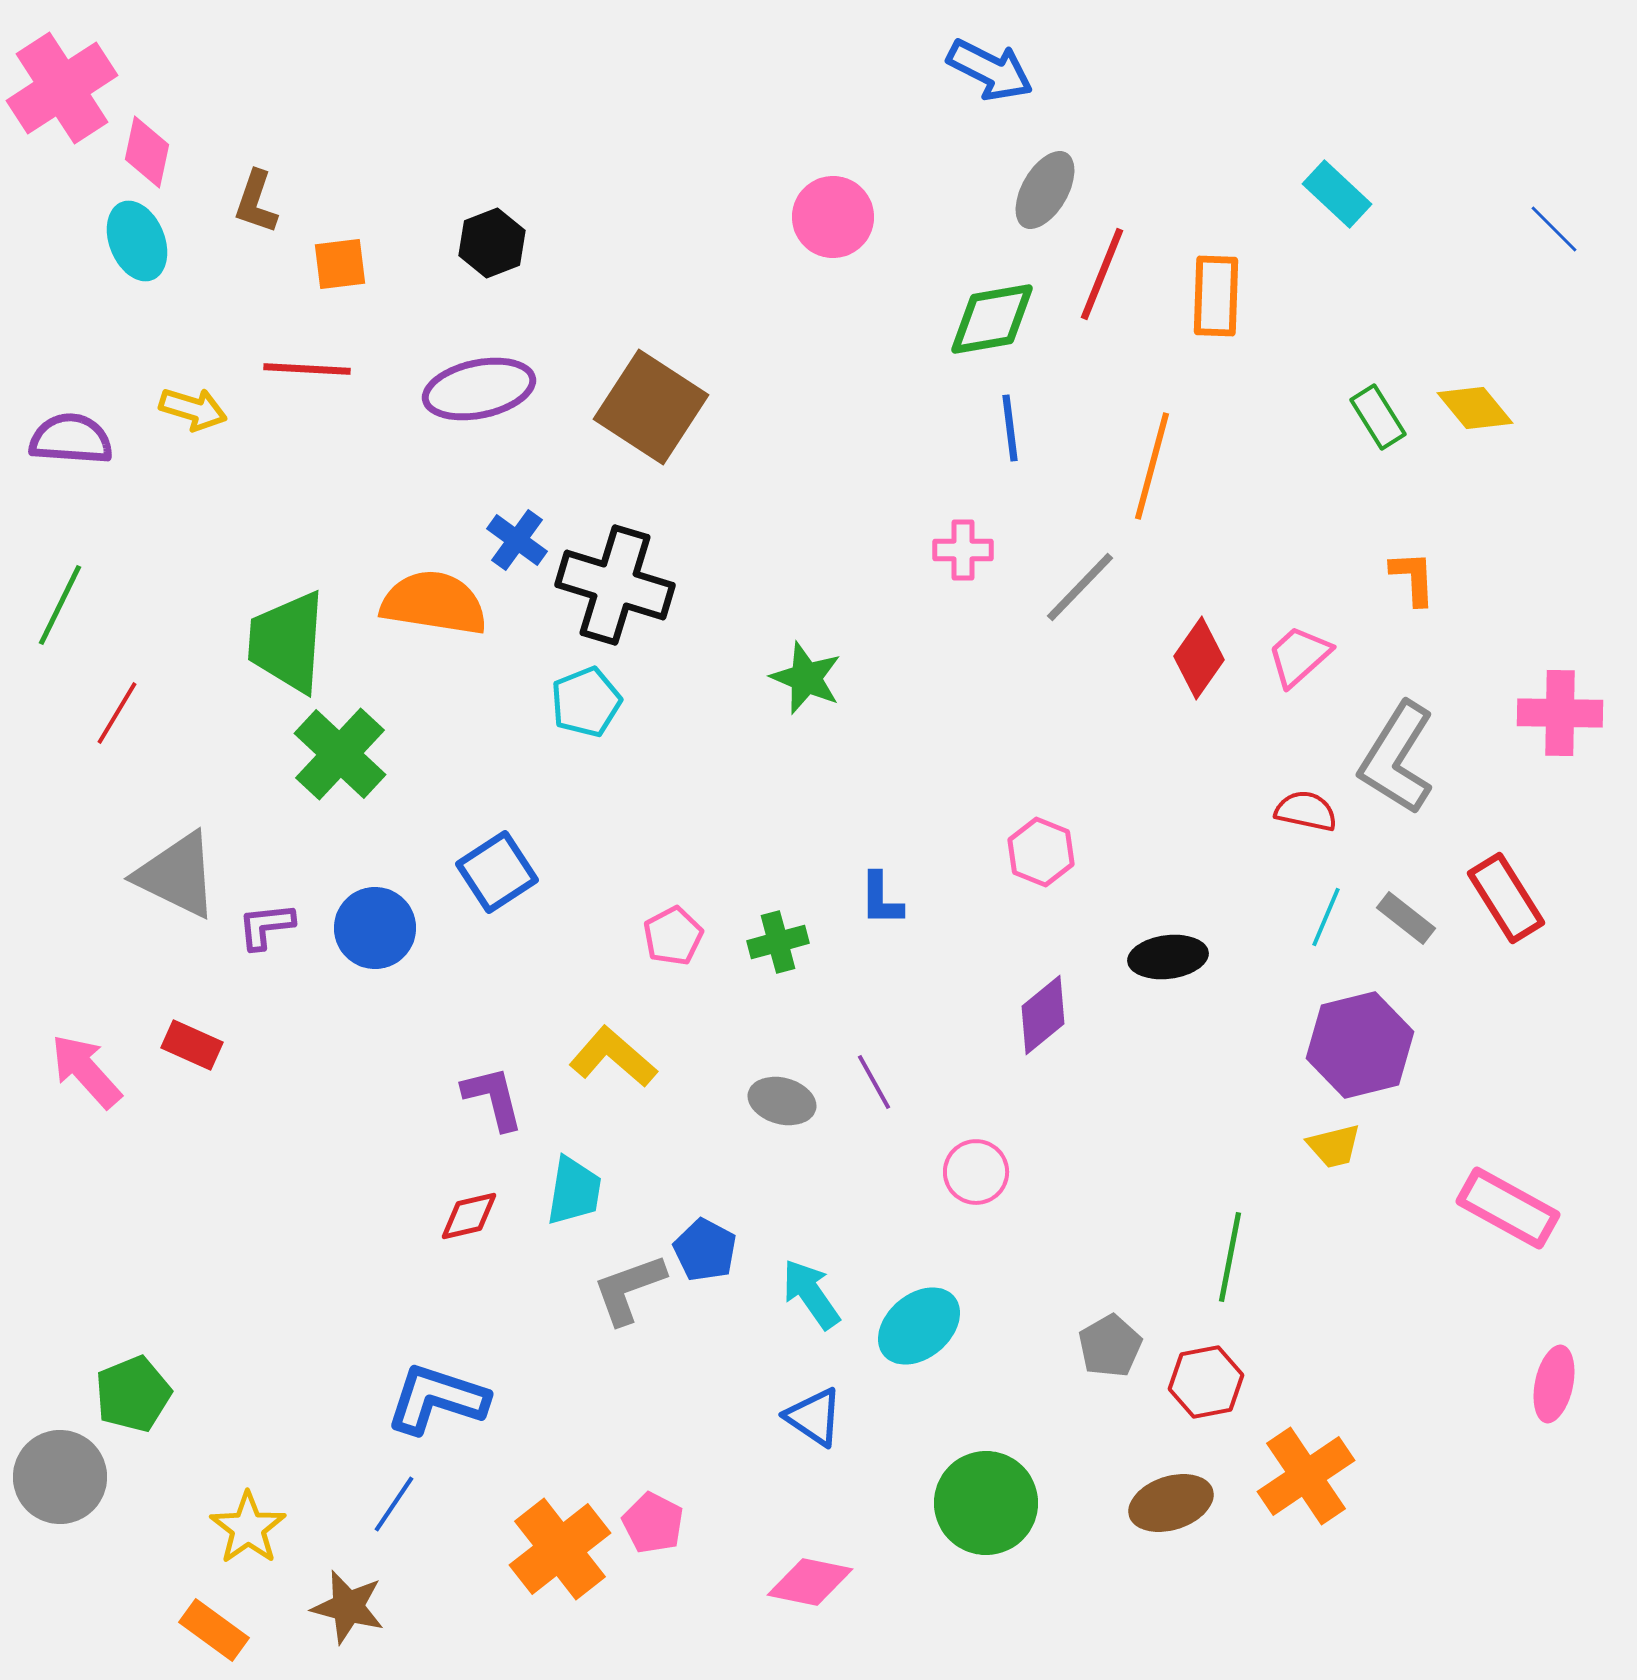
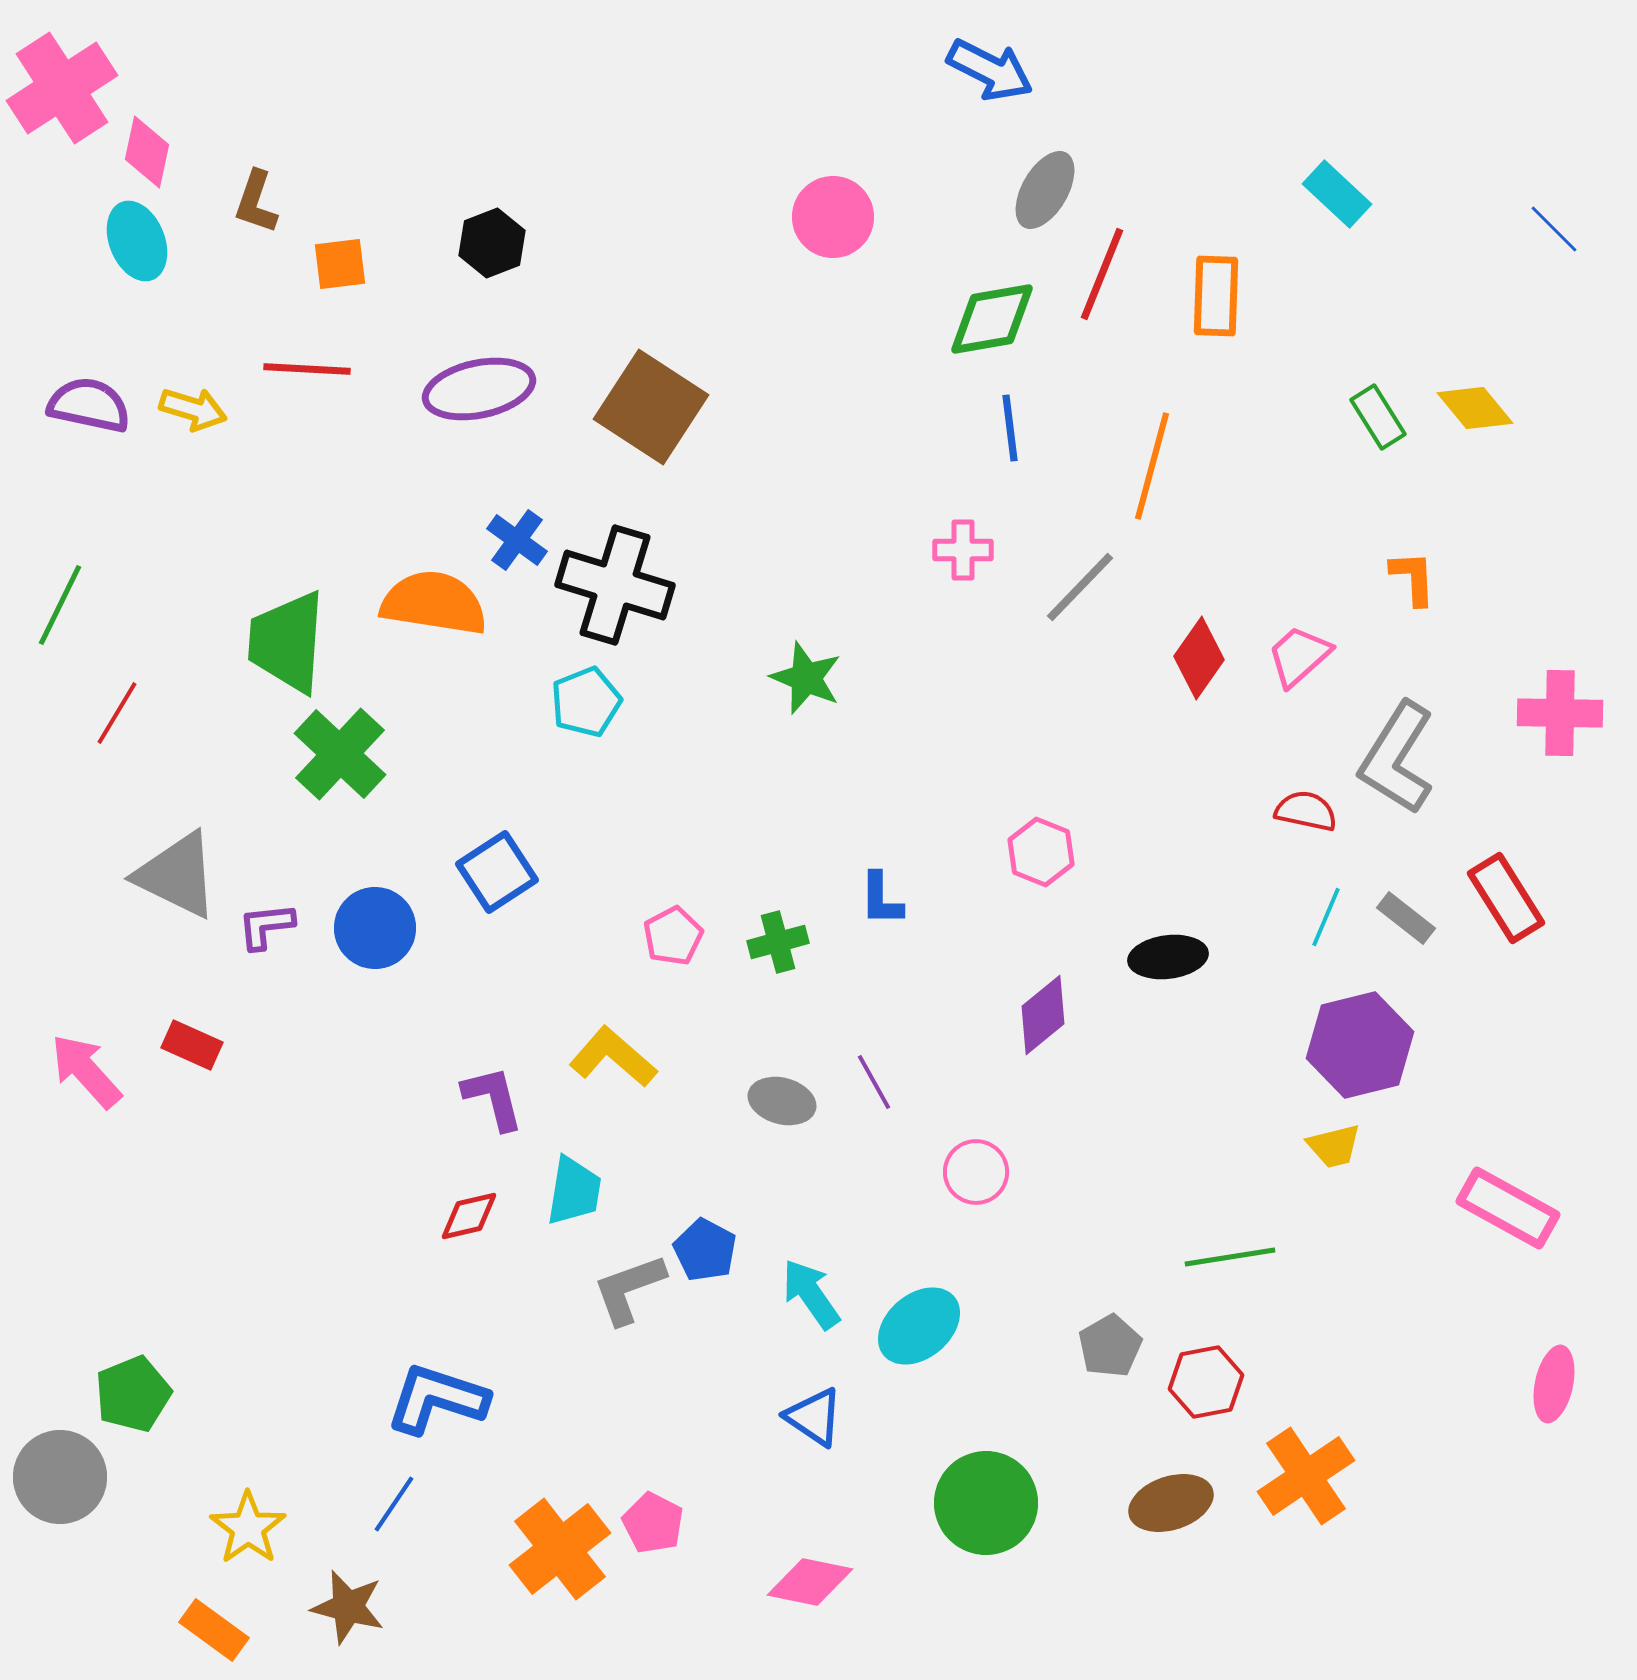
purple semicircle at (71, 439): moved 18 px right, 34 px up; rotated 8 degrees clockwise
green line at (1230, 1257): rotated 70 degrees clockwise
